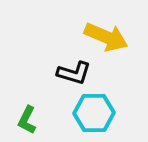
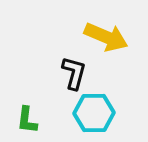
black L-shape: rotated 92 degrees counterclockwise
green L-shape: rotated 20 degrees counterclockwise
